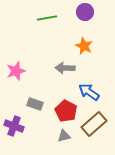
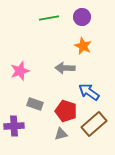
purple circle: moved 3 px left, 5 px down
green line: moved 2 px right
orange star: moved 1 px left
pink star: moved 4 px right
red pentagon: rotated 10 degrees counterclockwise
purple cross: rotated 24 degrees counterclockwise
gray triangle: moved 3 px left, 2 px up
